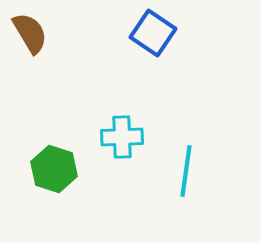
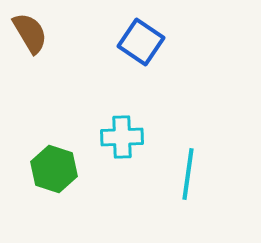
blue square: moved 12 px left, 9 px down
cyan line: moved 2 px right, 3 px down
